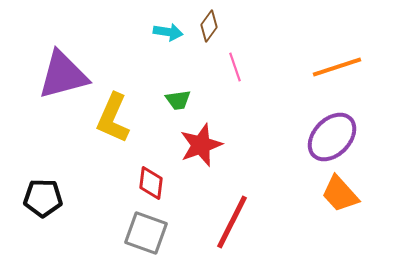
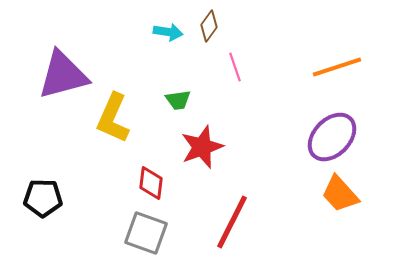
red star: moved 1 px right, 2 px down
